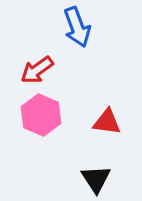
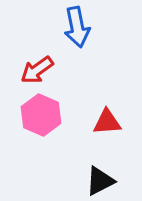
blue arrow: rotated 9 degrees clockwise
red triangle: rotated 12 degrees counterclockwise
black triangle: moved 4 px right, 2 px down; rotated 36 degrees clockwise
